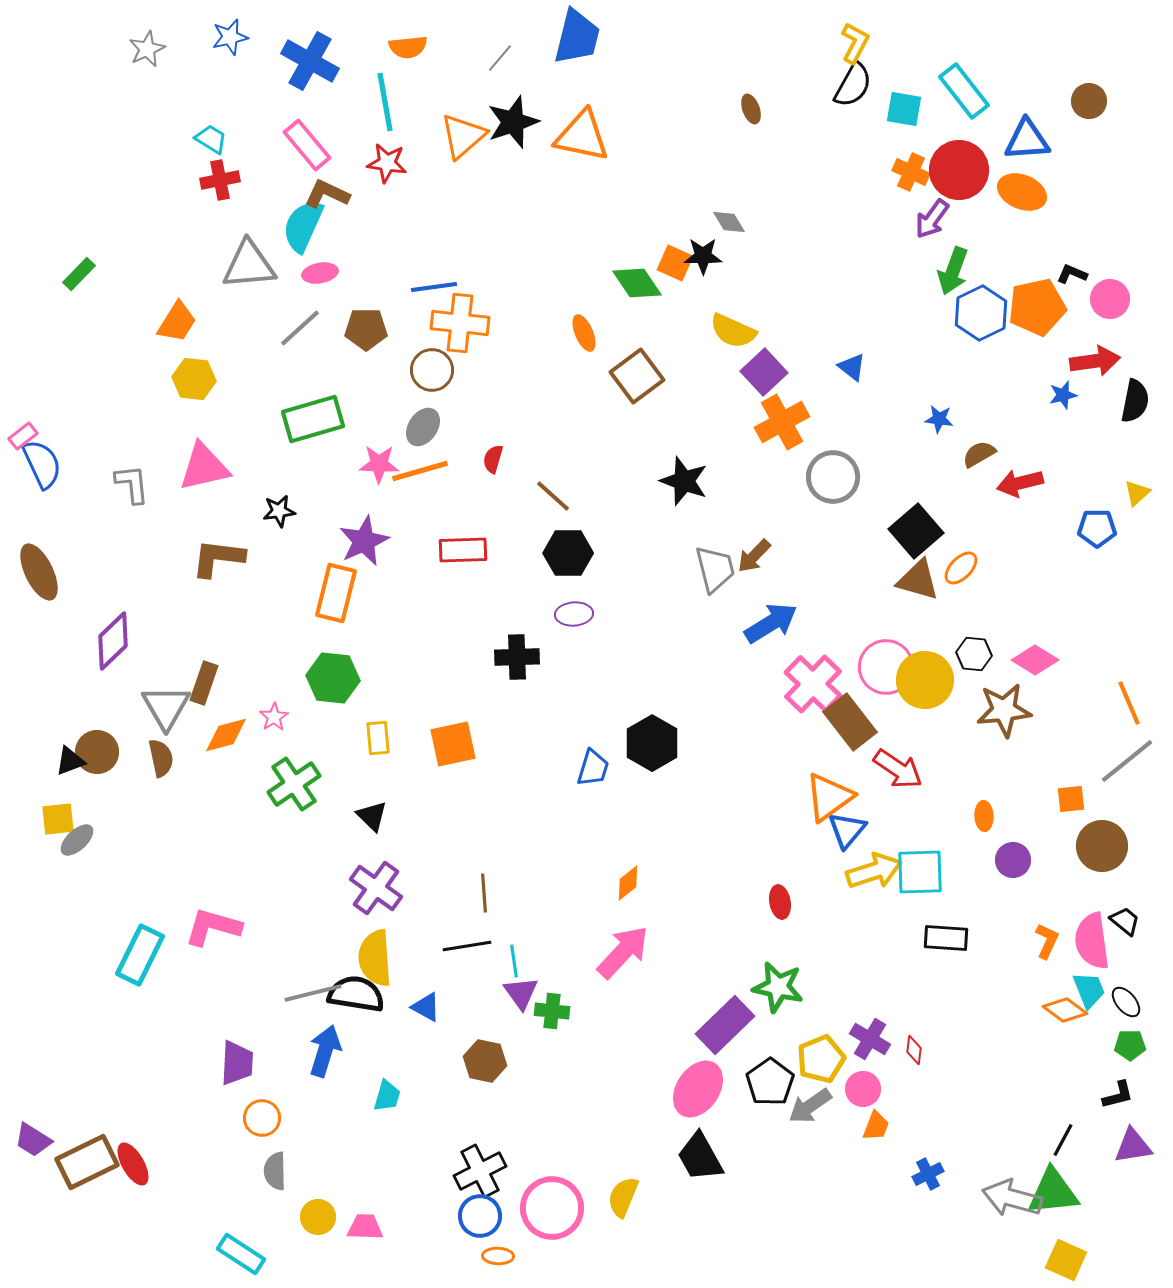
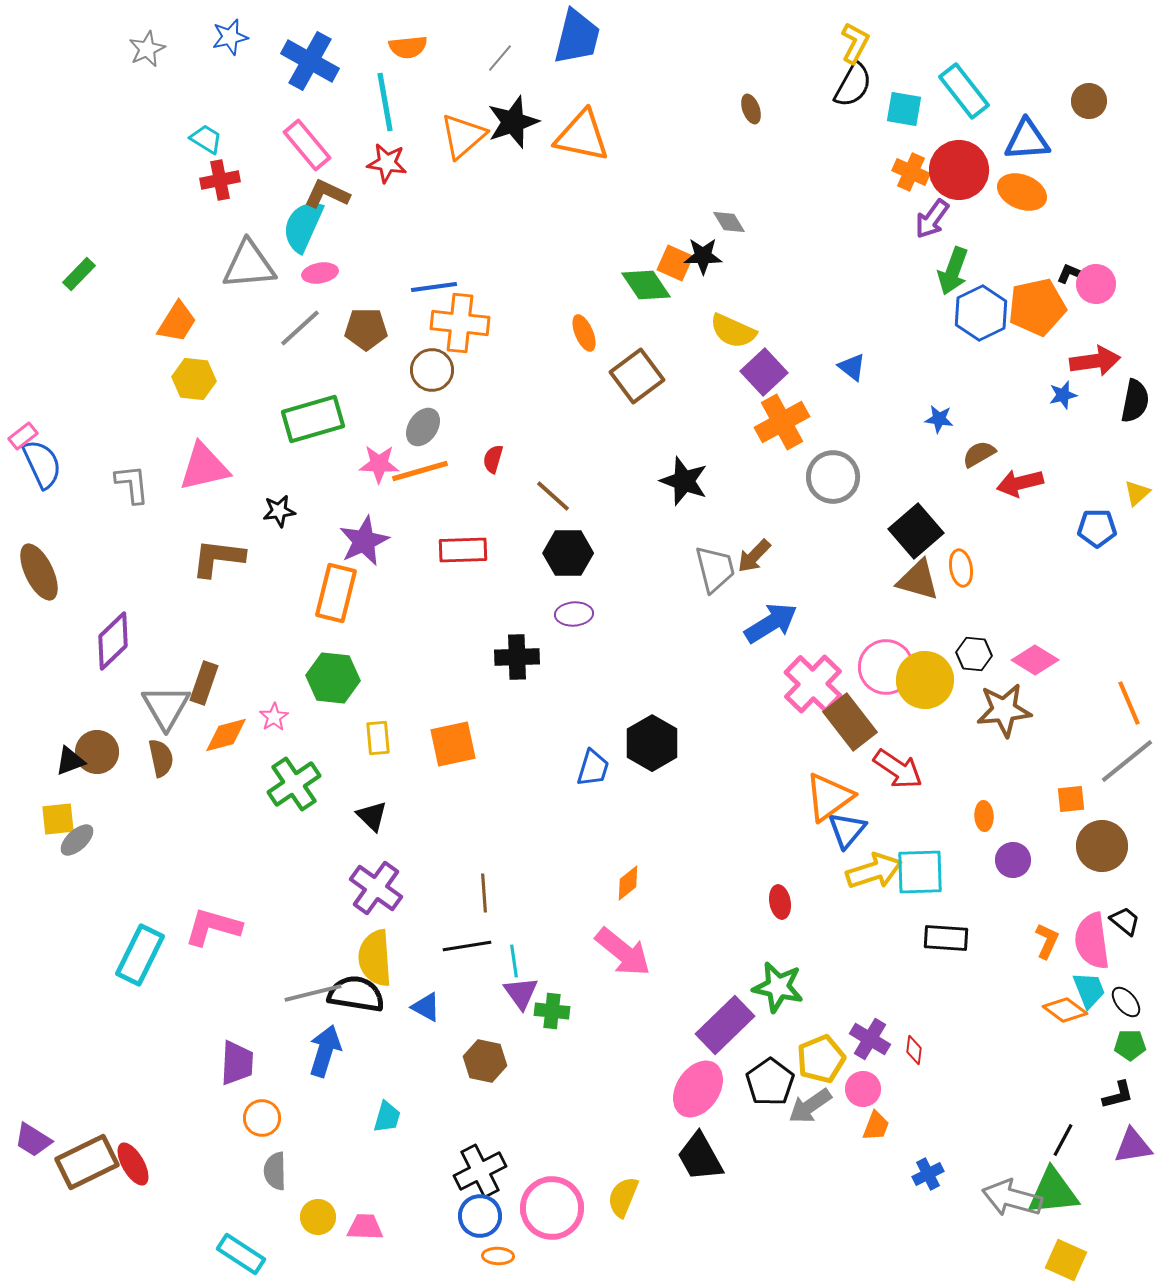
cyan trapezoid at (211, 139): moved 5 px left
green diamond at (637, 283): moved 9 px right, 2 px down
pink circle at (1110, 299): moved 14 px left, 15 px up
orange ellipse at (961, 568): rotated 54 degrees counterclockwise
pink arrow at (623, 952): rotated 86 degrees clockwise
cyan trapezoid at (387, 1096): moved 21 px down
